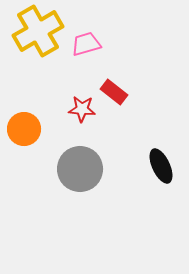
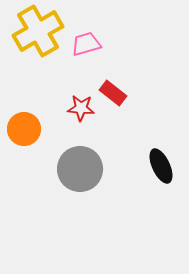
red rectangle: moved 1 px left, 1 px down
red star: moved 1 px left, 1 px up
